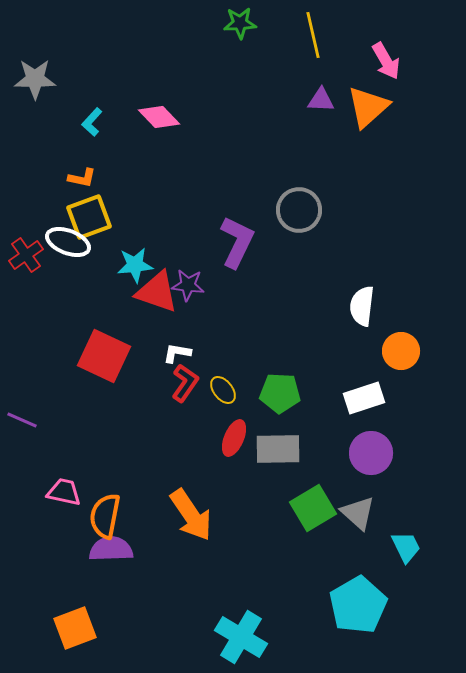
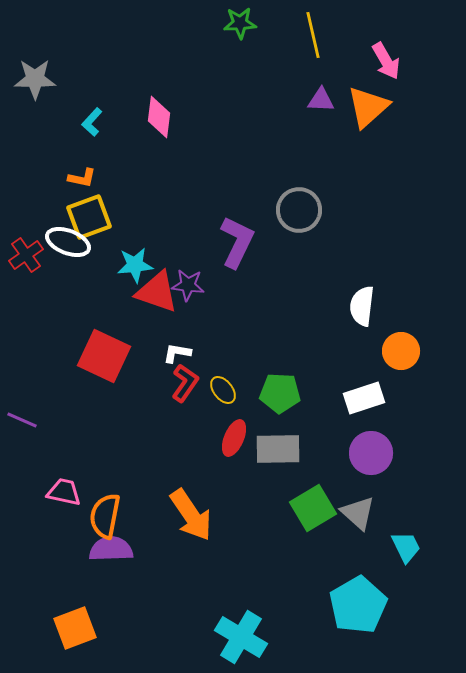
pink diamond: rotated 51 degrees clockwise
